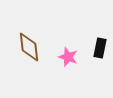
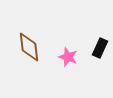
black rectangle: rotated 12 degrees clockwise
